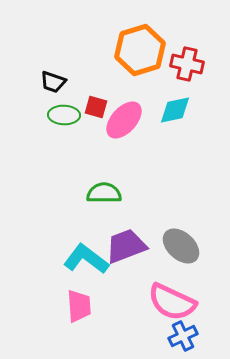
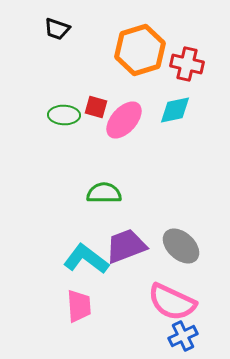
black trapezoid: moved 4 px right, 53 px up
